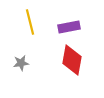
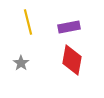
yellow line: moved 2 px left
gray star: rotated 28 degrees counterclockwise
